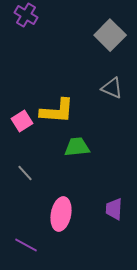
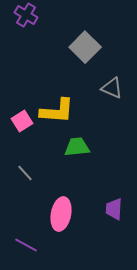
gray square: moved 25 px left, 12 px down
